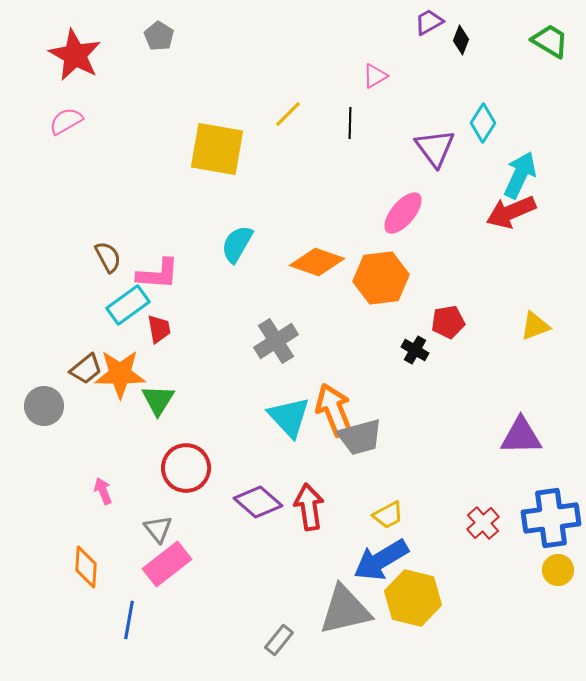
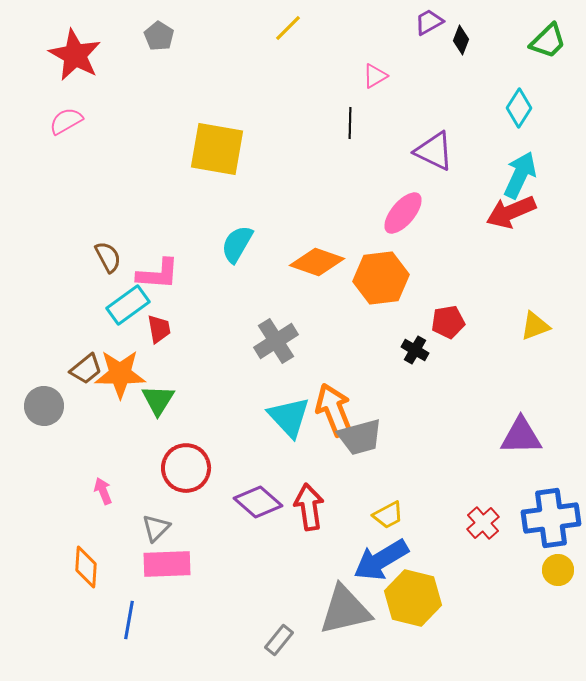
green trapezoid at (550, 41): moved 2 px left; rotated 105 degrees clockwise
yellow line at (288, 114): moved 86 px up
cyan diamond at (483, 123): moved 36 px right, 15 px up
purple triangle at (435, 148): moved 1 px left, 3 px down; rotated 27 degrees counterclockwise
gray triangle at (158, 529): moved 2 px left, 1 px up; rotated 24 degrees clockwise
pink rectangle at (167, 564): rotated 36 degrees clockwise
